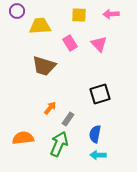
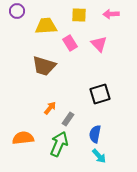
yellow trapezoid: moved 6 px right
cyan arrow: moved 1 px right, 1 px down; rotated 133 degrees counterclockwise
